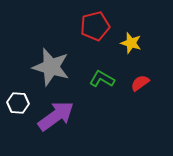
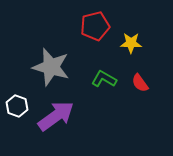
yellow star: rotated 15 degrees counterclockwise
green L-shape: moved 2 px right
red semicircle: rotated 90 degrees counterclockwise
white hexagon: moved 1 px left, 3 px down; rotated 15 degrees clockwise
